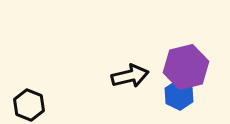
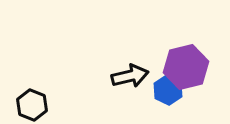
blue hexagon: moved 11 px left, 5 px up
black hexagon: moved 3 px right
